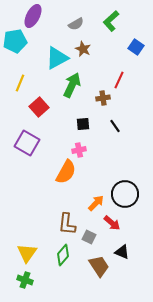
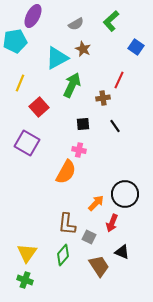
pink cross: rotated 24 degrees clockwise
red arrow: rotated 72 degrees clockwise
